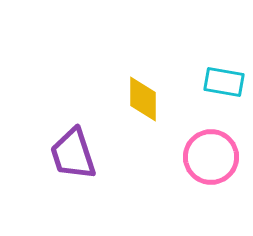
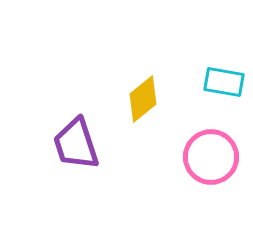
yellow diamond: rotated 51 degrees clockwise
purple trapezoid: moved 3 px right, 10 px up
